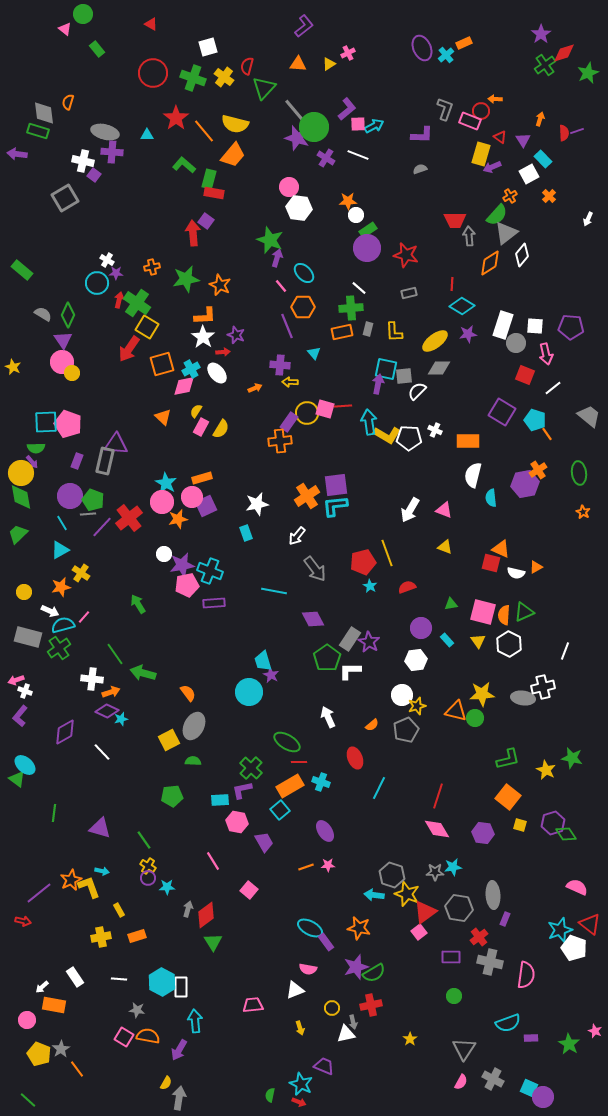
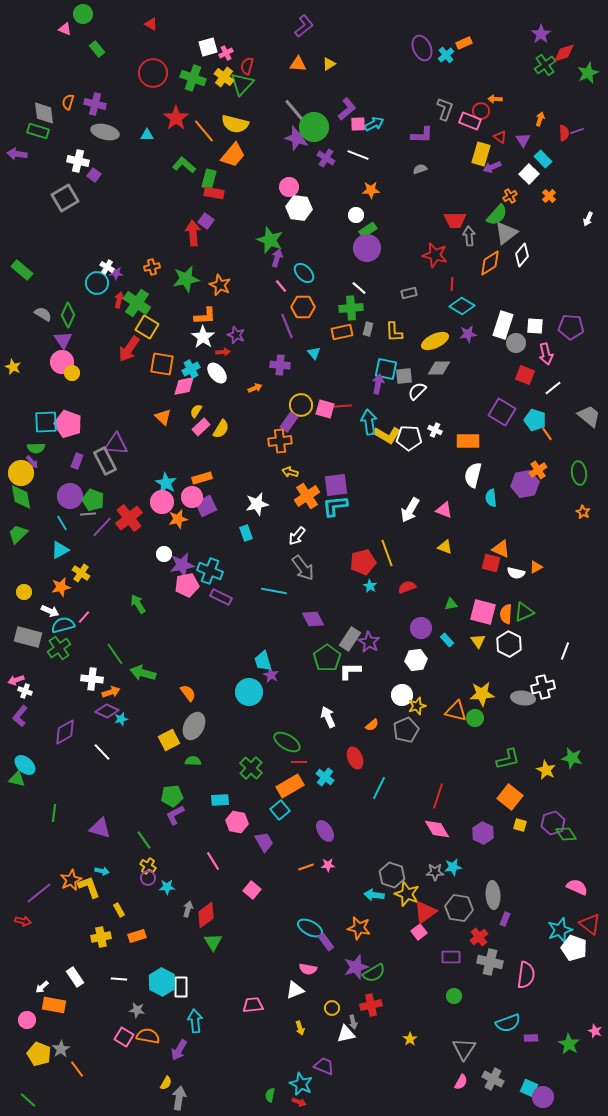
pink triangle at (65, 29): rotated 16 degrees counterclockwise
pink cross at (348, 53): moved 122 px left
green triangle at (264, 88): moved 22 px left, 4 px up
cyan arrow at (374, 126): moved 2 px up
purple cross at (112, 152): moved 17 px left, 48 px up; rotated 10 degrees clockwise
white cross at (83, 161): moved 5 px left
white square at (529, 174): rotated 18 degrees counterclockwise
orange star at (348, 201): moved 23 px right, 11 px up
red star at (406, 255): moved 29 px right
white cross at (107, 260): moved 7 px down
yellow ellipse at (435, 341): rotated 12 degrees clockwise
orange square at (162, 364): rotated 25 degrees clockwise
yellow arrow at (290, 382): moved 90 px down; rotated 14 degrees clockwise
yellow circle at (307, 413): moved 6 px left, 8 px up
pink rectangle at (201, 427): rotated 18 degrees clockwise
gray rectangle at (105, 461): rotated 40 degrees counterclockwise
gray arrow at (315, 569): moved 12 px left, 1 px up
purple rectangle at (214, 603): moved 7 px right, 6 px up; rotated 30 degrees clockwise
orange semicircle at (504, 615): moved 2 px right, 1 px up
green triangle at (17, 779): rotated 24 degrees counterclockwise
cyan cross at (321, 782): moved 4 px right, 5 px up; rotated 18 degrees clockwise
purple L-shape at (242, 790): moved 67 px left, 25 px down; rotated 15 degrees counterclockwise
orange square at (508, 797): moved 2 px right
purple hexagon at (483, 833): rotated 20 degrees clockwise
pink square at (249, 890): moved 3 px right
